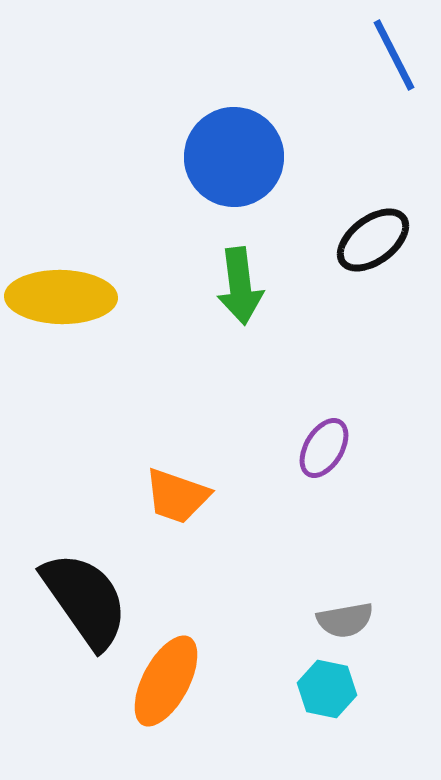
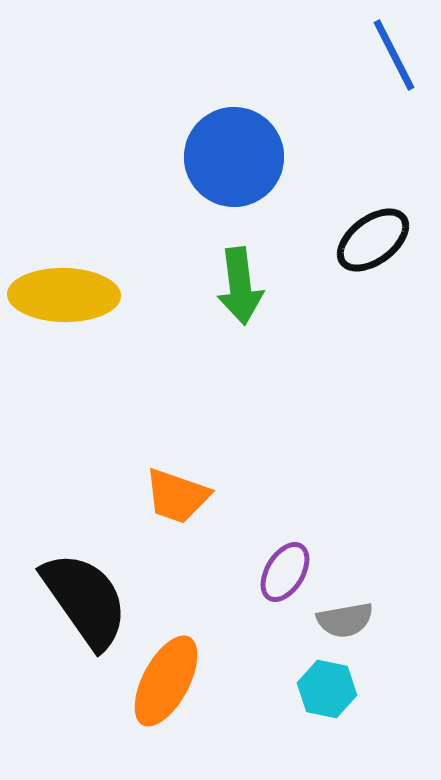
yellow ellipse: moved 3 px right, 2 px up
purple ellipse: moved 39 px left, 124 px down
